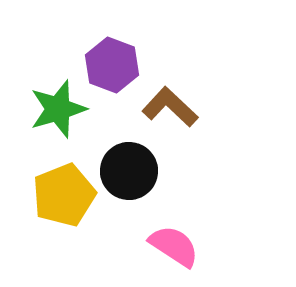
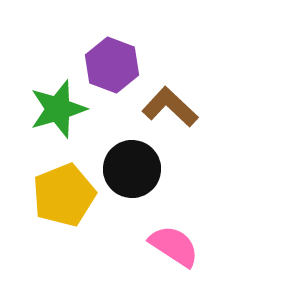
black circle: moved 3 px right, 2 px up
